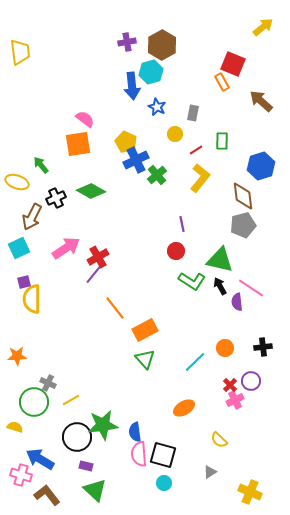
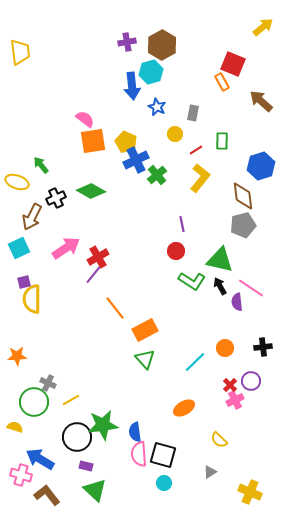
orange square at (78, 144): moved 15 px right, 3 px up
